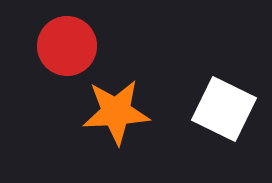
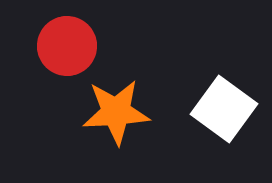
white square: rotated 10 degrees clockwise
